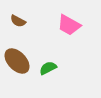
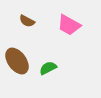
brown semicircle: moved 9 px right
brown ellipse: rotated 8 degrees clockwise
